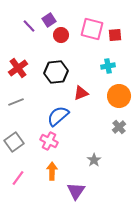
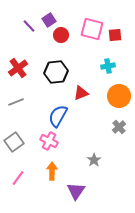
blue semicircle: rotated 20 degrees counterclockwise
